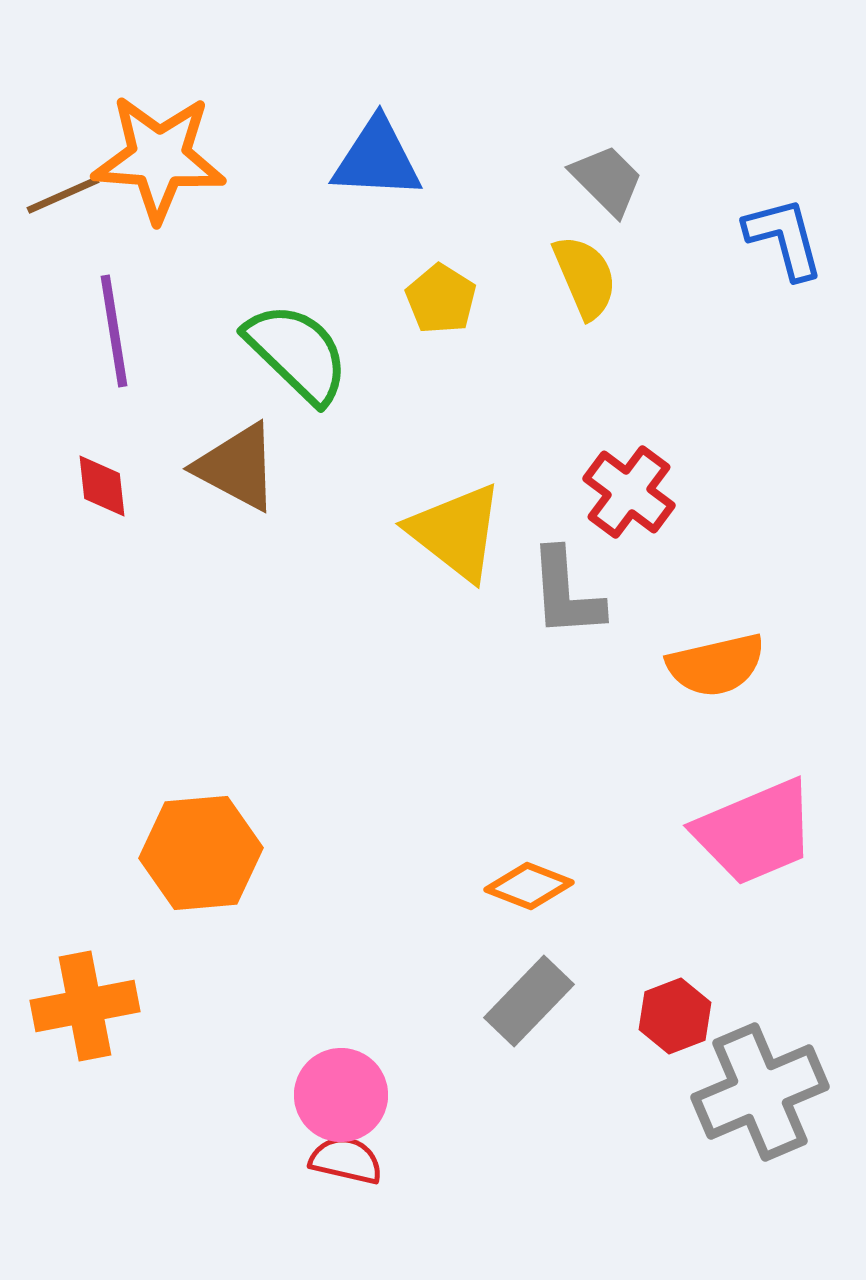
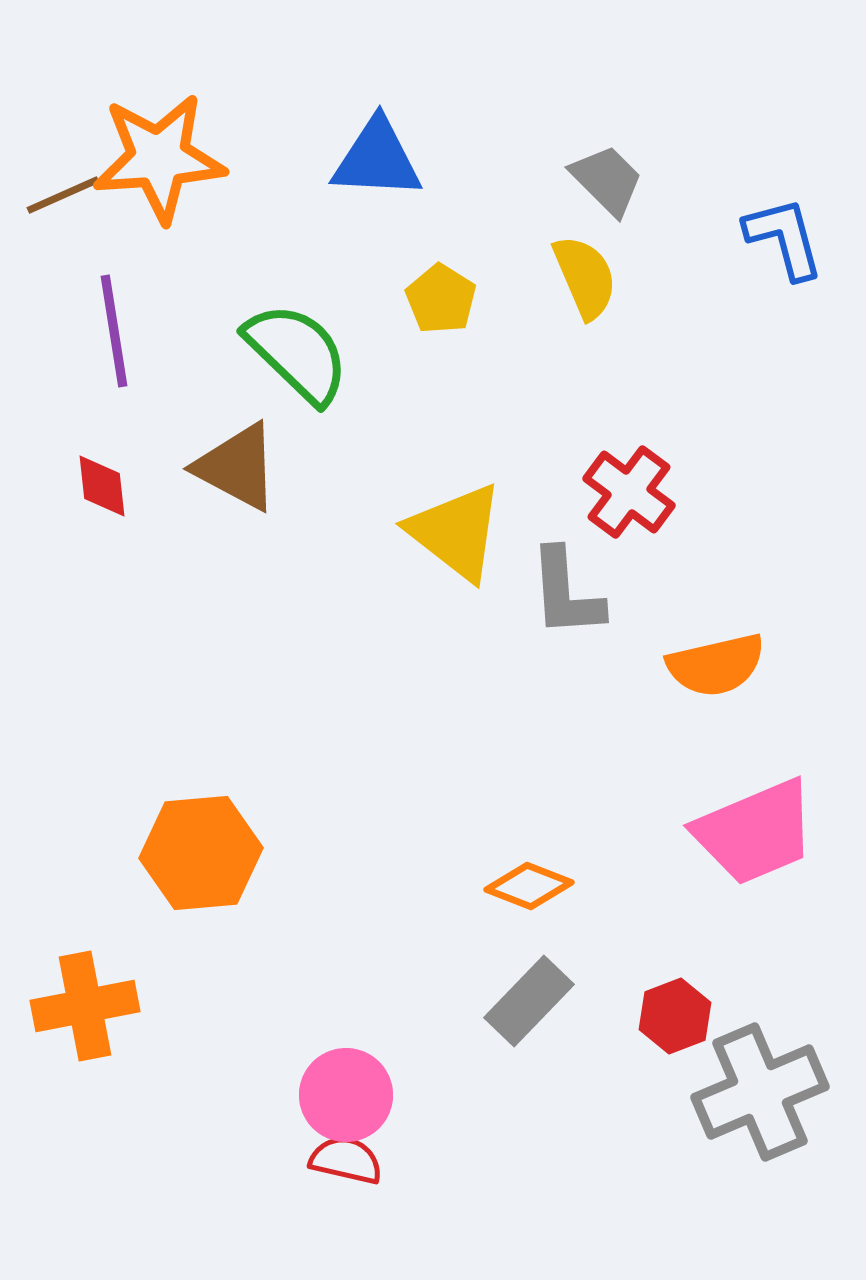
orange star: rotated 8 degrees counterclockwise
pink circle: moved 5 px right
